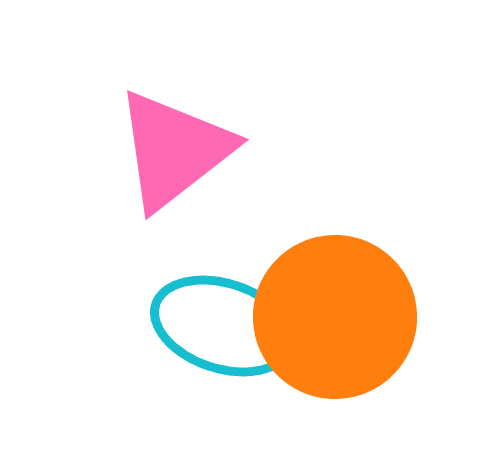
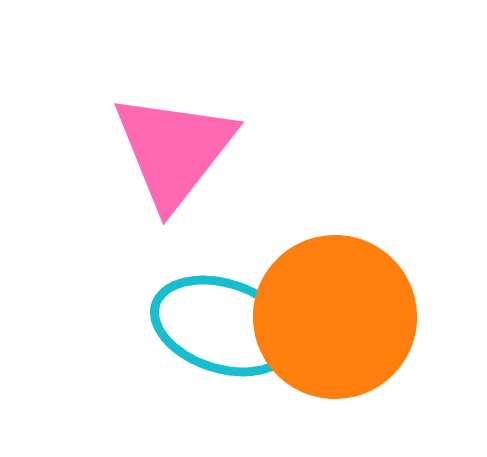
pink triangle: rotated 14 degrees counterclockwise
